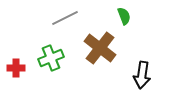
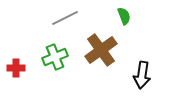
brown cross: moved 1 px right, 2 px down; rotated 16 degrees clockwise
green cross: moved 4 px right, 1 px up
